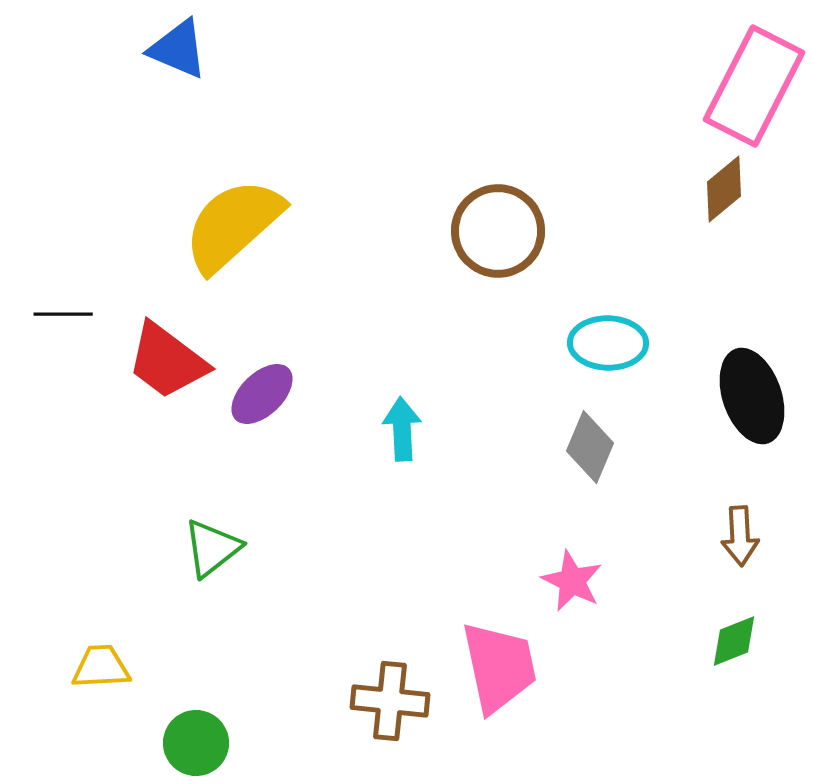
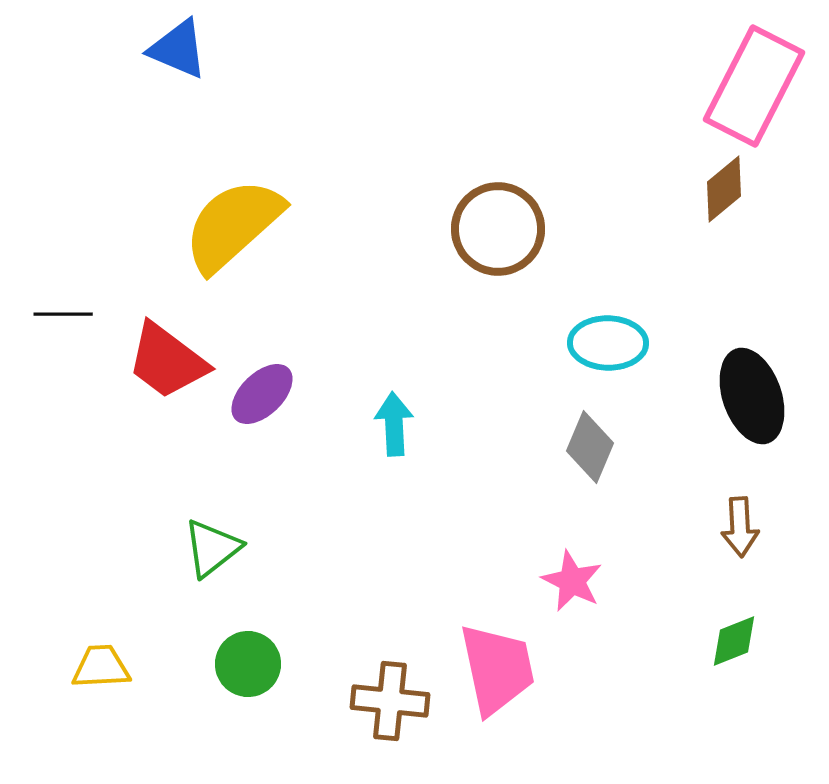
brown circle: moved 2 px up
cyan arrow: moved 8 px left, 5 px up
brown arrow: moved 9 px up
pink trapezoid: moved 2 px left, 2 px down
green circle: moved 52 px right, 79 px up
